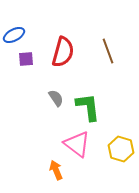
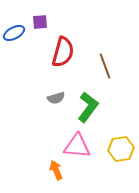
blue ellipse: moved 2 px up
brown line: moved 3 px left, 15 px down
purple square: moved 14 px right, 37 px up
gray semicircle: rotated 108 degrees clockwise
green L-shape: rotated 44 degrees clockwise
pink triangle: moved 2 px down; rotated 32 degrees counterclockwise
yellow hexagon: rotated 25 degrees counterclockwise
